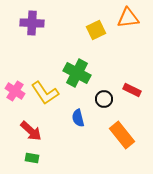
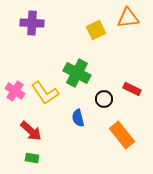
red rectangle: moved 1 px up
